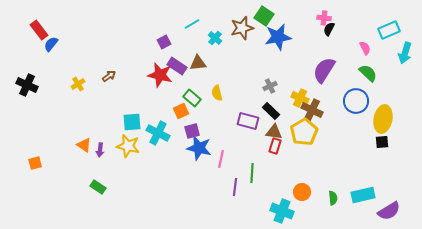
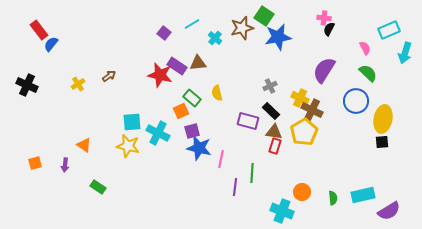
purple square at (164, 42): moved 9 px up; rotated 24 degrees counterclockwise
purple arrow at (100, 150): moved 35 px left, 15 px down
